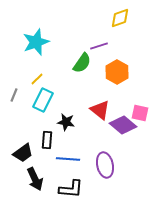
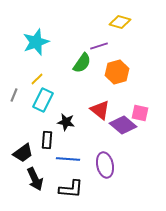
yellow diamond: moved 4 px down; rotated 35 degrees clockwise
orange hexagon: rotated 15 degrees clockwise
